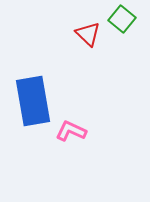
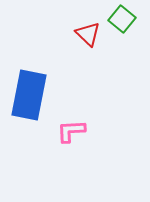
blue rectangle: moved 4 px left, 6 px up; rotated 21 degrees clockwise
pink L-shape: rotated 28 degrees counterclockwise
